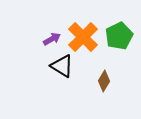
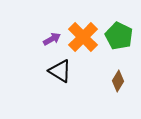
green pentagon: rotated 20 degrees counterclockwise
black triangle: moved 2 px left, 5 px down
brown diamond: moved 14 px right
